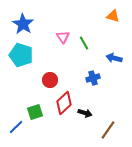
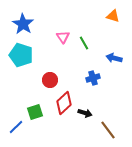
brown line: rotated 72 degrees counterclockwise
